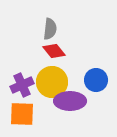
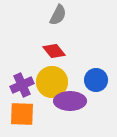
gray semicircle: moved 8 px right, 14 px up; rotated 20 degrees clockwise
